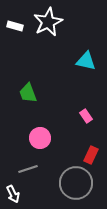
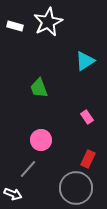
cyan triangle: moved 1 px left; rotated 45 degrees counterclockwise
green trapezoid: moved 11 px right, 5 px up
pink rectangle: moved 1 px right, 1 px down
pink circle: moved 1 px right, 2 px down
red rectangle: moved 3 px left, 4 px down
gray line: rotated 30 degrees counterclockwise
gray circle: moved 5 px down
white arrow: rotated 42 degrees counterclockwise
